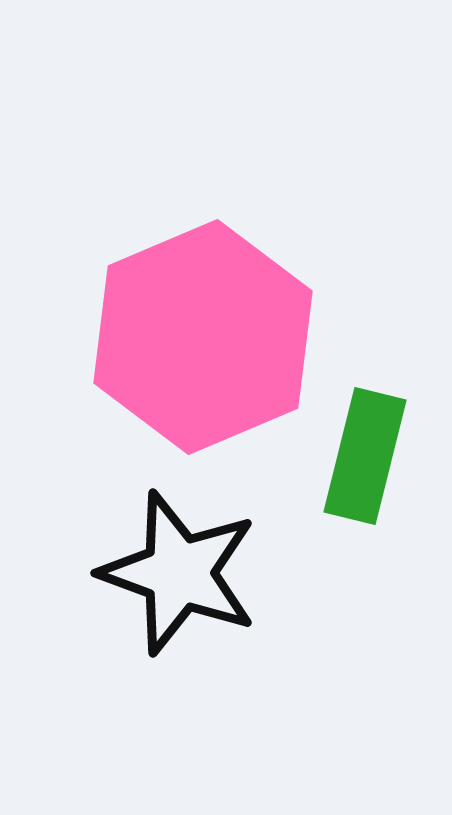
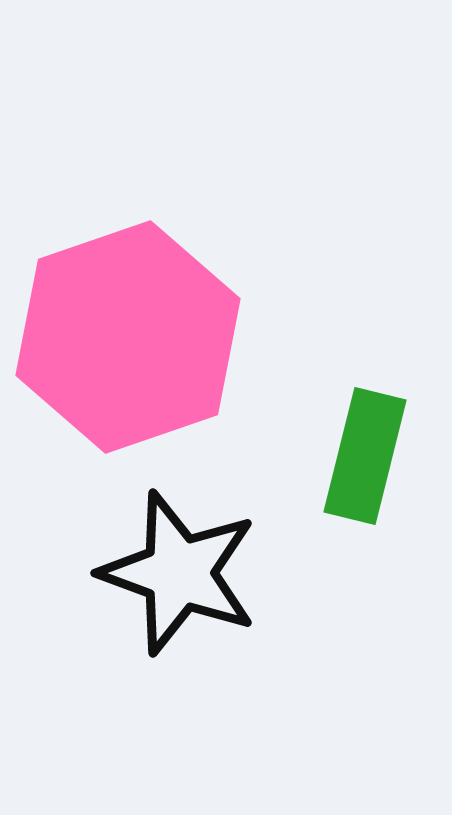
pink hexagon: moved 75 px left; rotated 4 degrees clockwise
